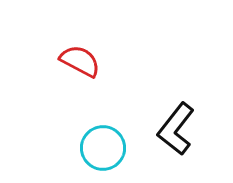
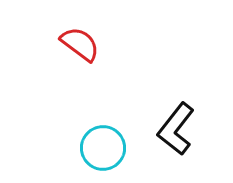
red semicircle: moved 17 px up; rotated 9 degrees clockwise
